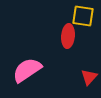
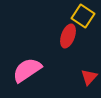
yellow square: rotated 25 degrees clockwise
red ellipse: rotated 15 degrees clockwise
